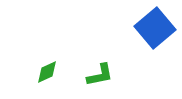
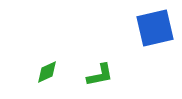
blue square: rotated 27 degrees clockwise
